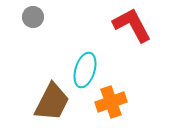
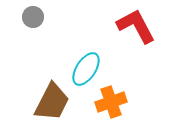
red L-shape: moved 4 px right, 1 px down
cyan ellipse: moved 1 px right, 1 px up; rotated 16 degrees clockwise
